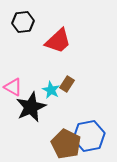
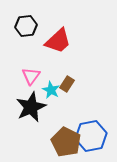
black hexagon: moved 3 px right, 4 px down
pink triangle: moved 18 px right, 11 px up; rotated 36 degrees clockwise
blue hexagon: moved 2 px right
brown pentagon: moved 2 px up
